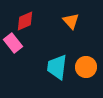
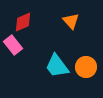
red diamond: moved 2 px left, 1 px down
pink rectangle: moved 2 px down
cyan trapezoid: moved 1 px up; rotated 44 degrees counterclockwise
